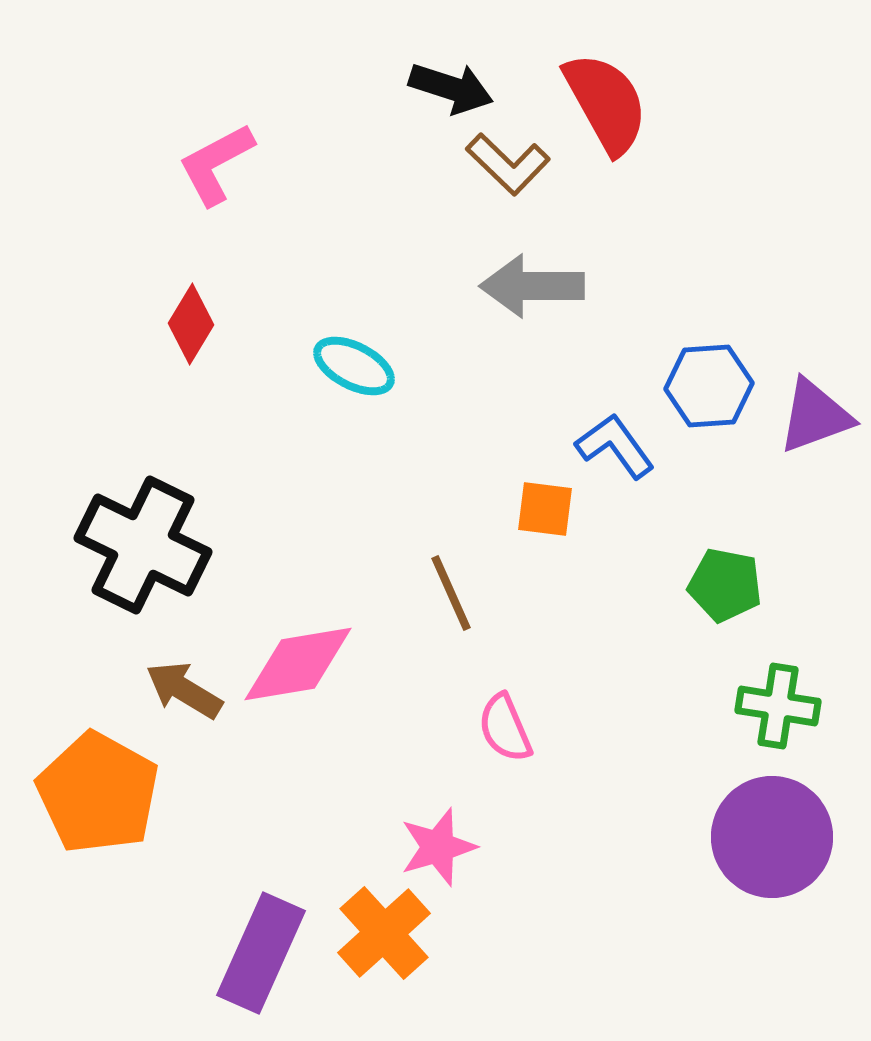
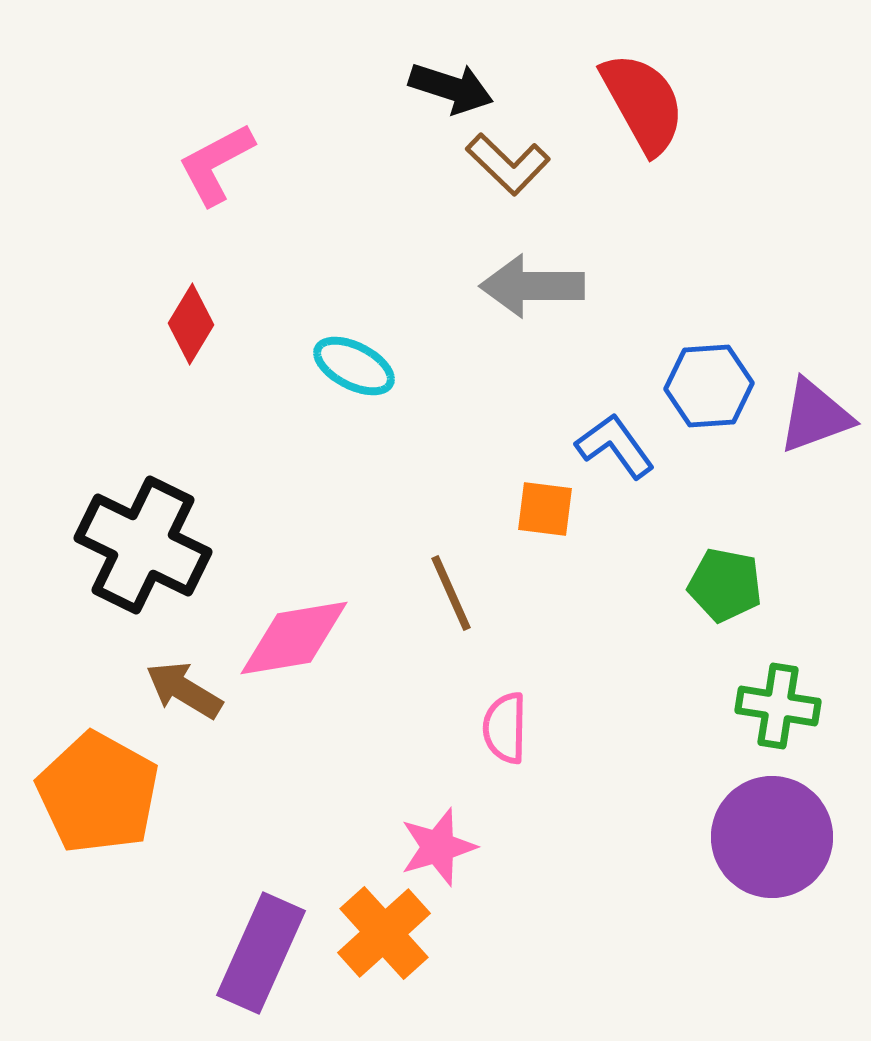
red semicircle: moved 37 px right
pink diamond: moved 4 px left, 26 px up
pink semicircle: rotated 24 degrees clockwise
